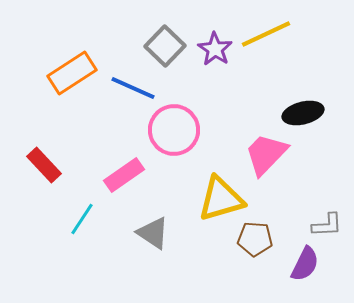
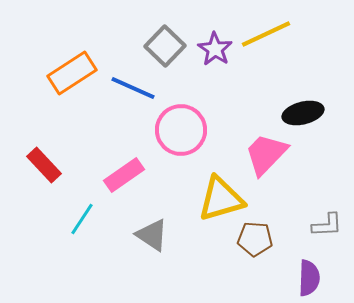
pink circle: moved 7 px right
gray triangle: moved 1 px left, 2 px down
purple semicircle: moved 4 px right, 14 px down; rotated 24 degrees counterclockwise
